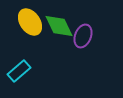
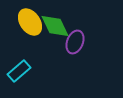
green diamond: moved 4 px left
purple ellipse: moved 8 px left, 6 px down
